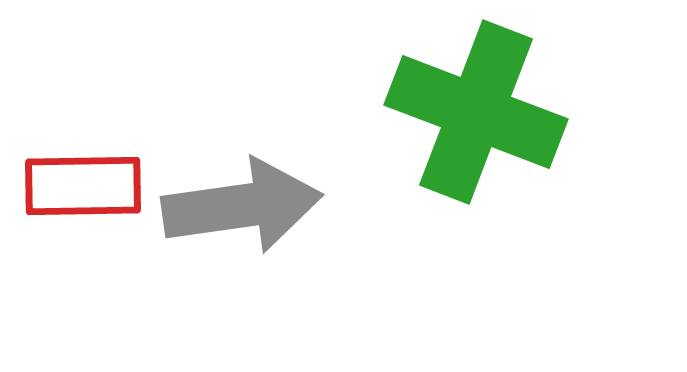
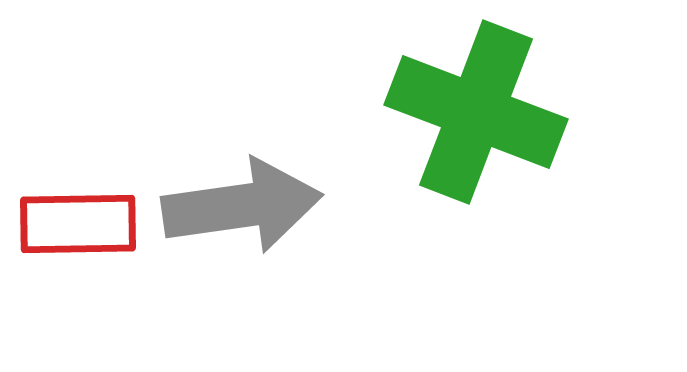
red rectangle: moved 5 px left, 38 px down
